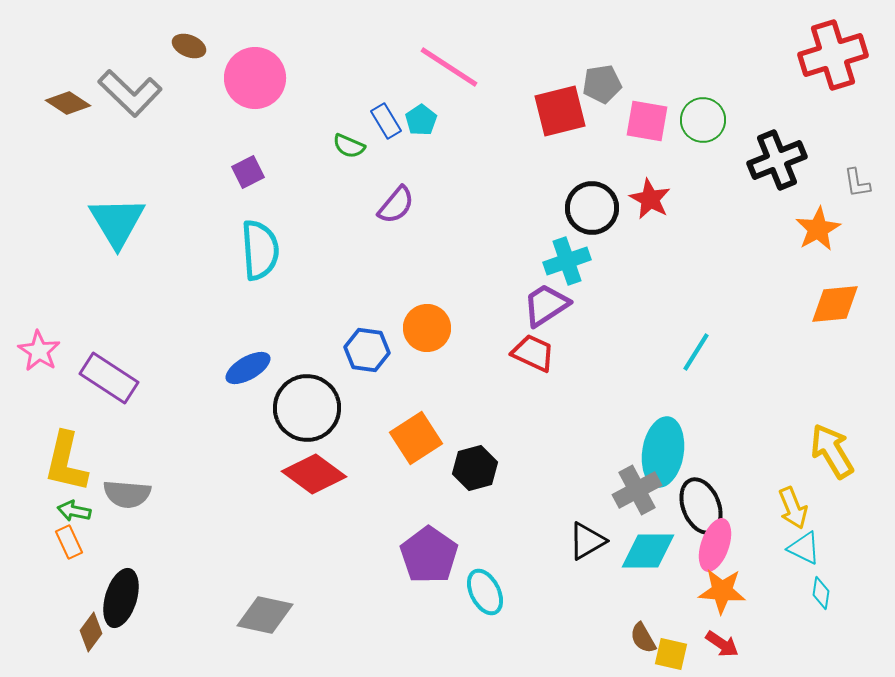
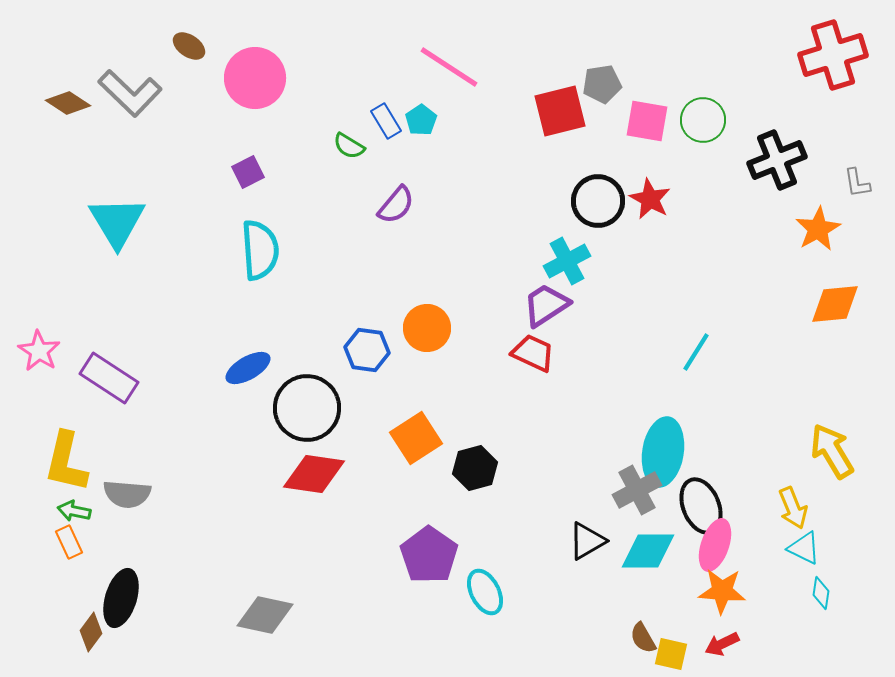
brown ellipse at (189, 46): rotated 12 degrees clockwise
green semicircle at (349, 146): rotated 8 degrees clockwise
black circle at (592, 208): moved 6 px right, 7 px up
cyan cross at (567, 261): rotated 9 degrees counterclockwise
red diamond at (314, 474): rotated 28 degrees counterclockwise
red arrow at (722, 644): rotated 120 degrees clockwise
